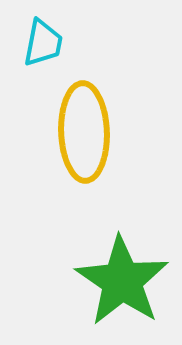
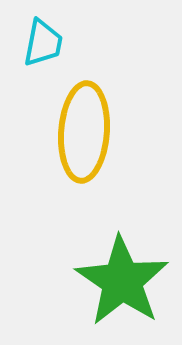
yellow ellipse: rotated 6 degrees clockwise
